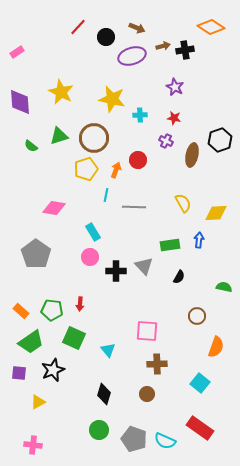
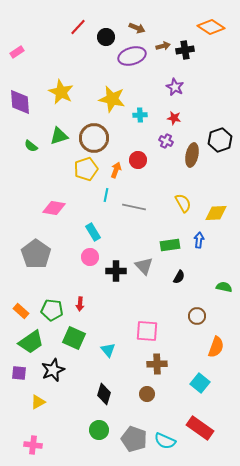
gray line at (134, 207): rotated 10 degrees clockwise
